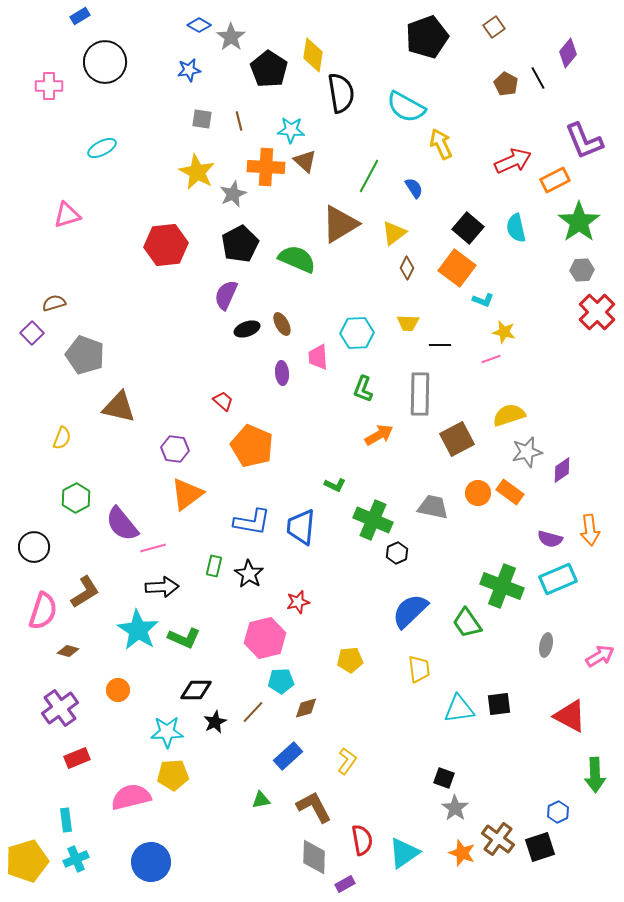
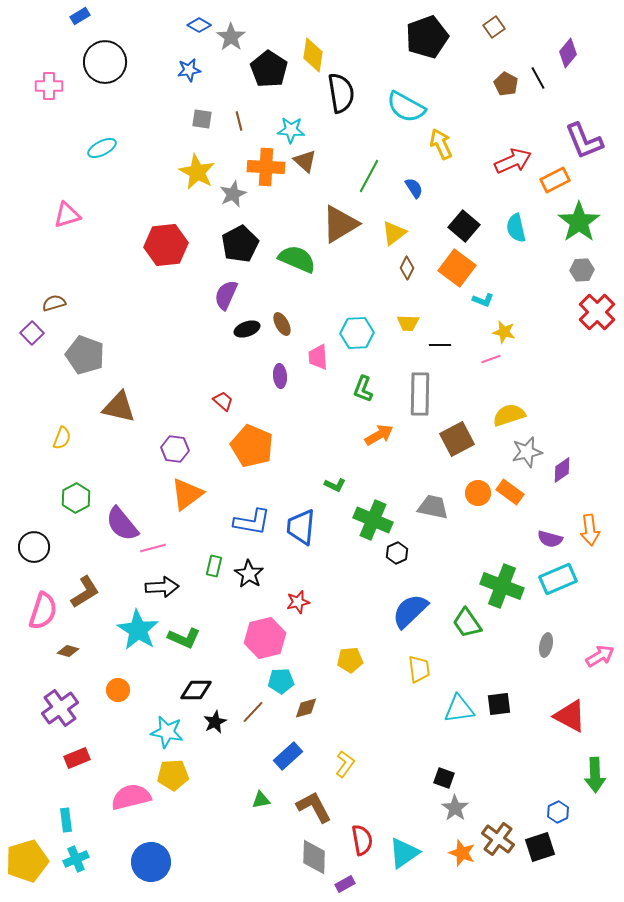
black square at (468, 228): moved 4 px left, 2 px up
purple ellipse at (282, 373): moved 2 px left, 3 px down
cyan star at (167, 732): rotated 12 degrees clockwise
yellow L-shape at (347, 761): moved 2 px left, 3 px down
